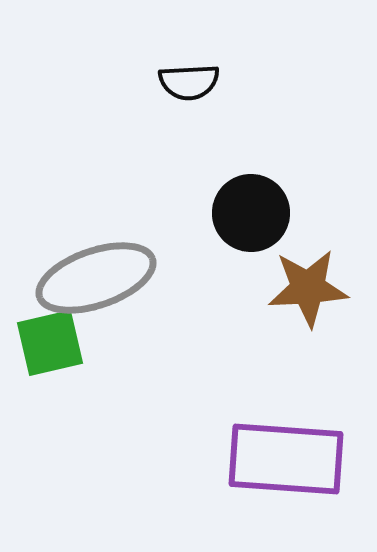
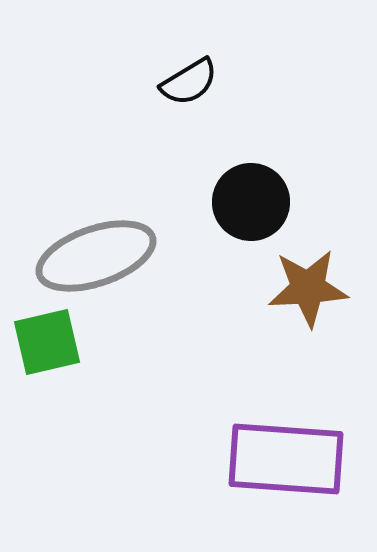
black semicircle: rotated 28 degrees counterclockwise
black circle: moved 11 px up
gray ellipse: moved 22 px up
green square: moved 3 px left, 1 px up
